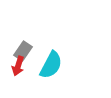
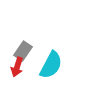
red arrow: moved 1 px left, 1 px down
